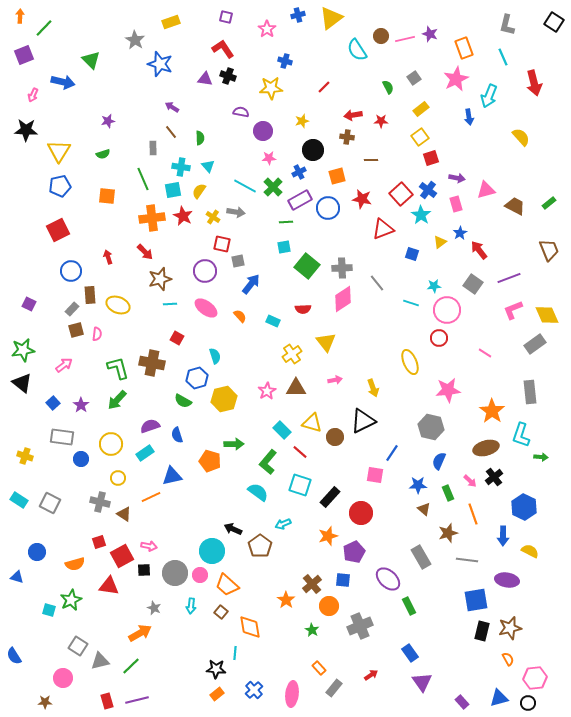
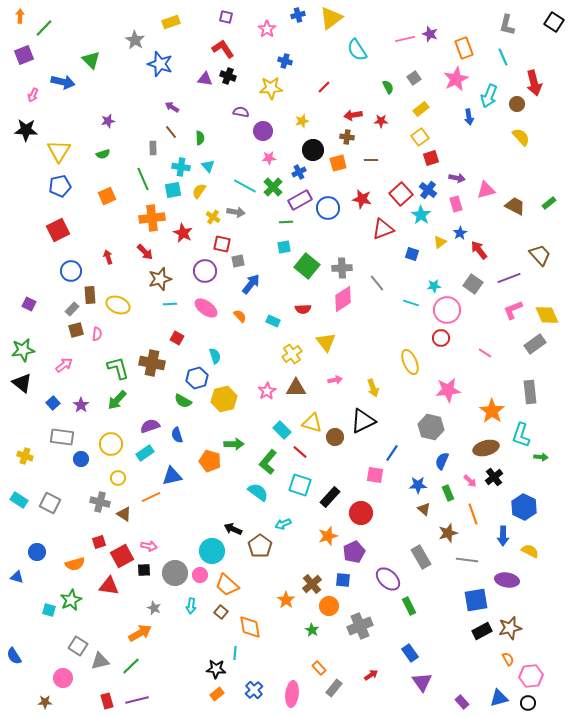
brown circle at (381, 36): moved 136 px right, 68 px down
orange square at (337, 176): moved 1 px right, 13 px up
orange square at (107, 196): rotated 30 degrees counterclockwise
red star at (183, 216): moved 17 px down
brown trapezoid at (549, 250): moved 9 px left, 5 px down; rotated 20 degrees counterclockwise
red circle at (439, 338): moved 2 px right
blue semicircle at (439, 461): moved 3 px right
black rectangle at (482, 631): rotated 48 degrees clockwise
pink hexagon at (535, 678): moved 4 px left, 2 px up
